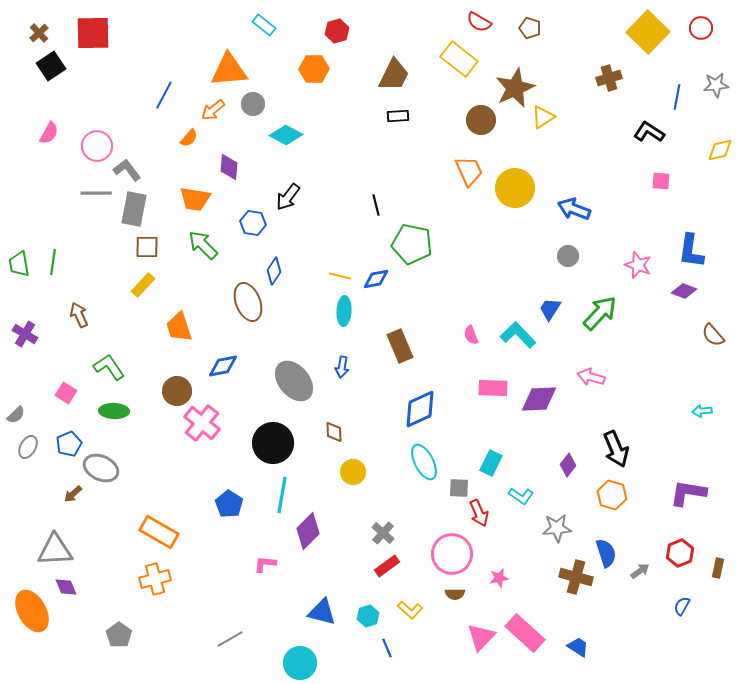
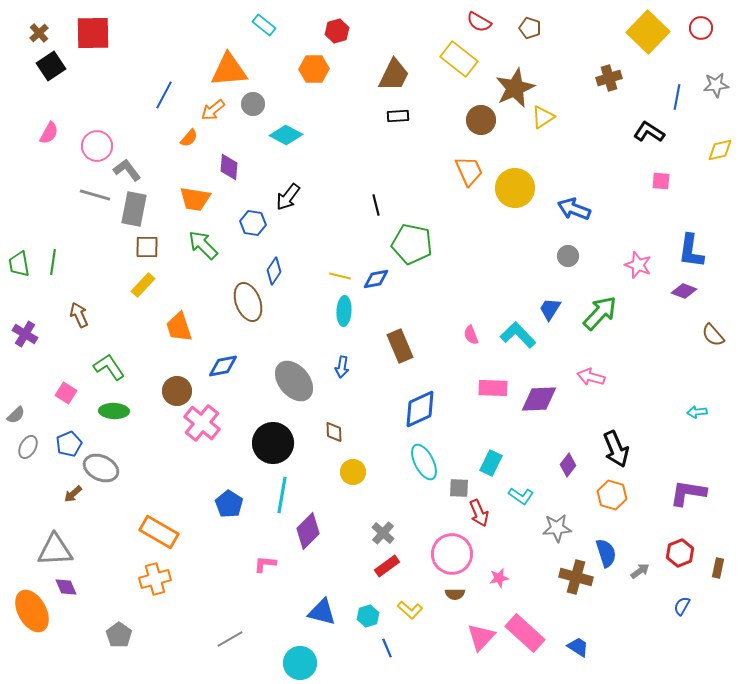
gray line at (96, 193): moved 1 px left, 2 px down; rotated 16 degrees clockwise
cyan arrow at (702, 411): moved 5 px left, 1 px down
